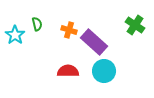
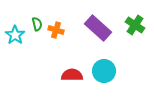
orange cross: moved 13 px left
purple rectangle: moved 4 px right, 14 px up
red semicircle: moved 4 px right, 4 px down
